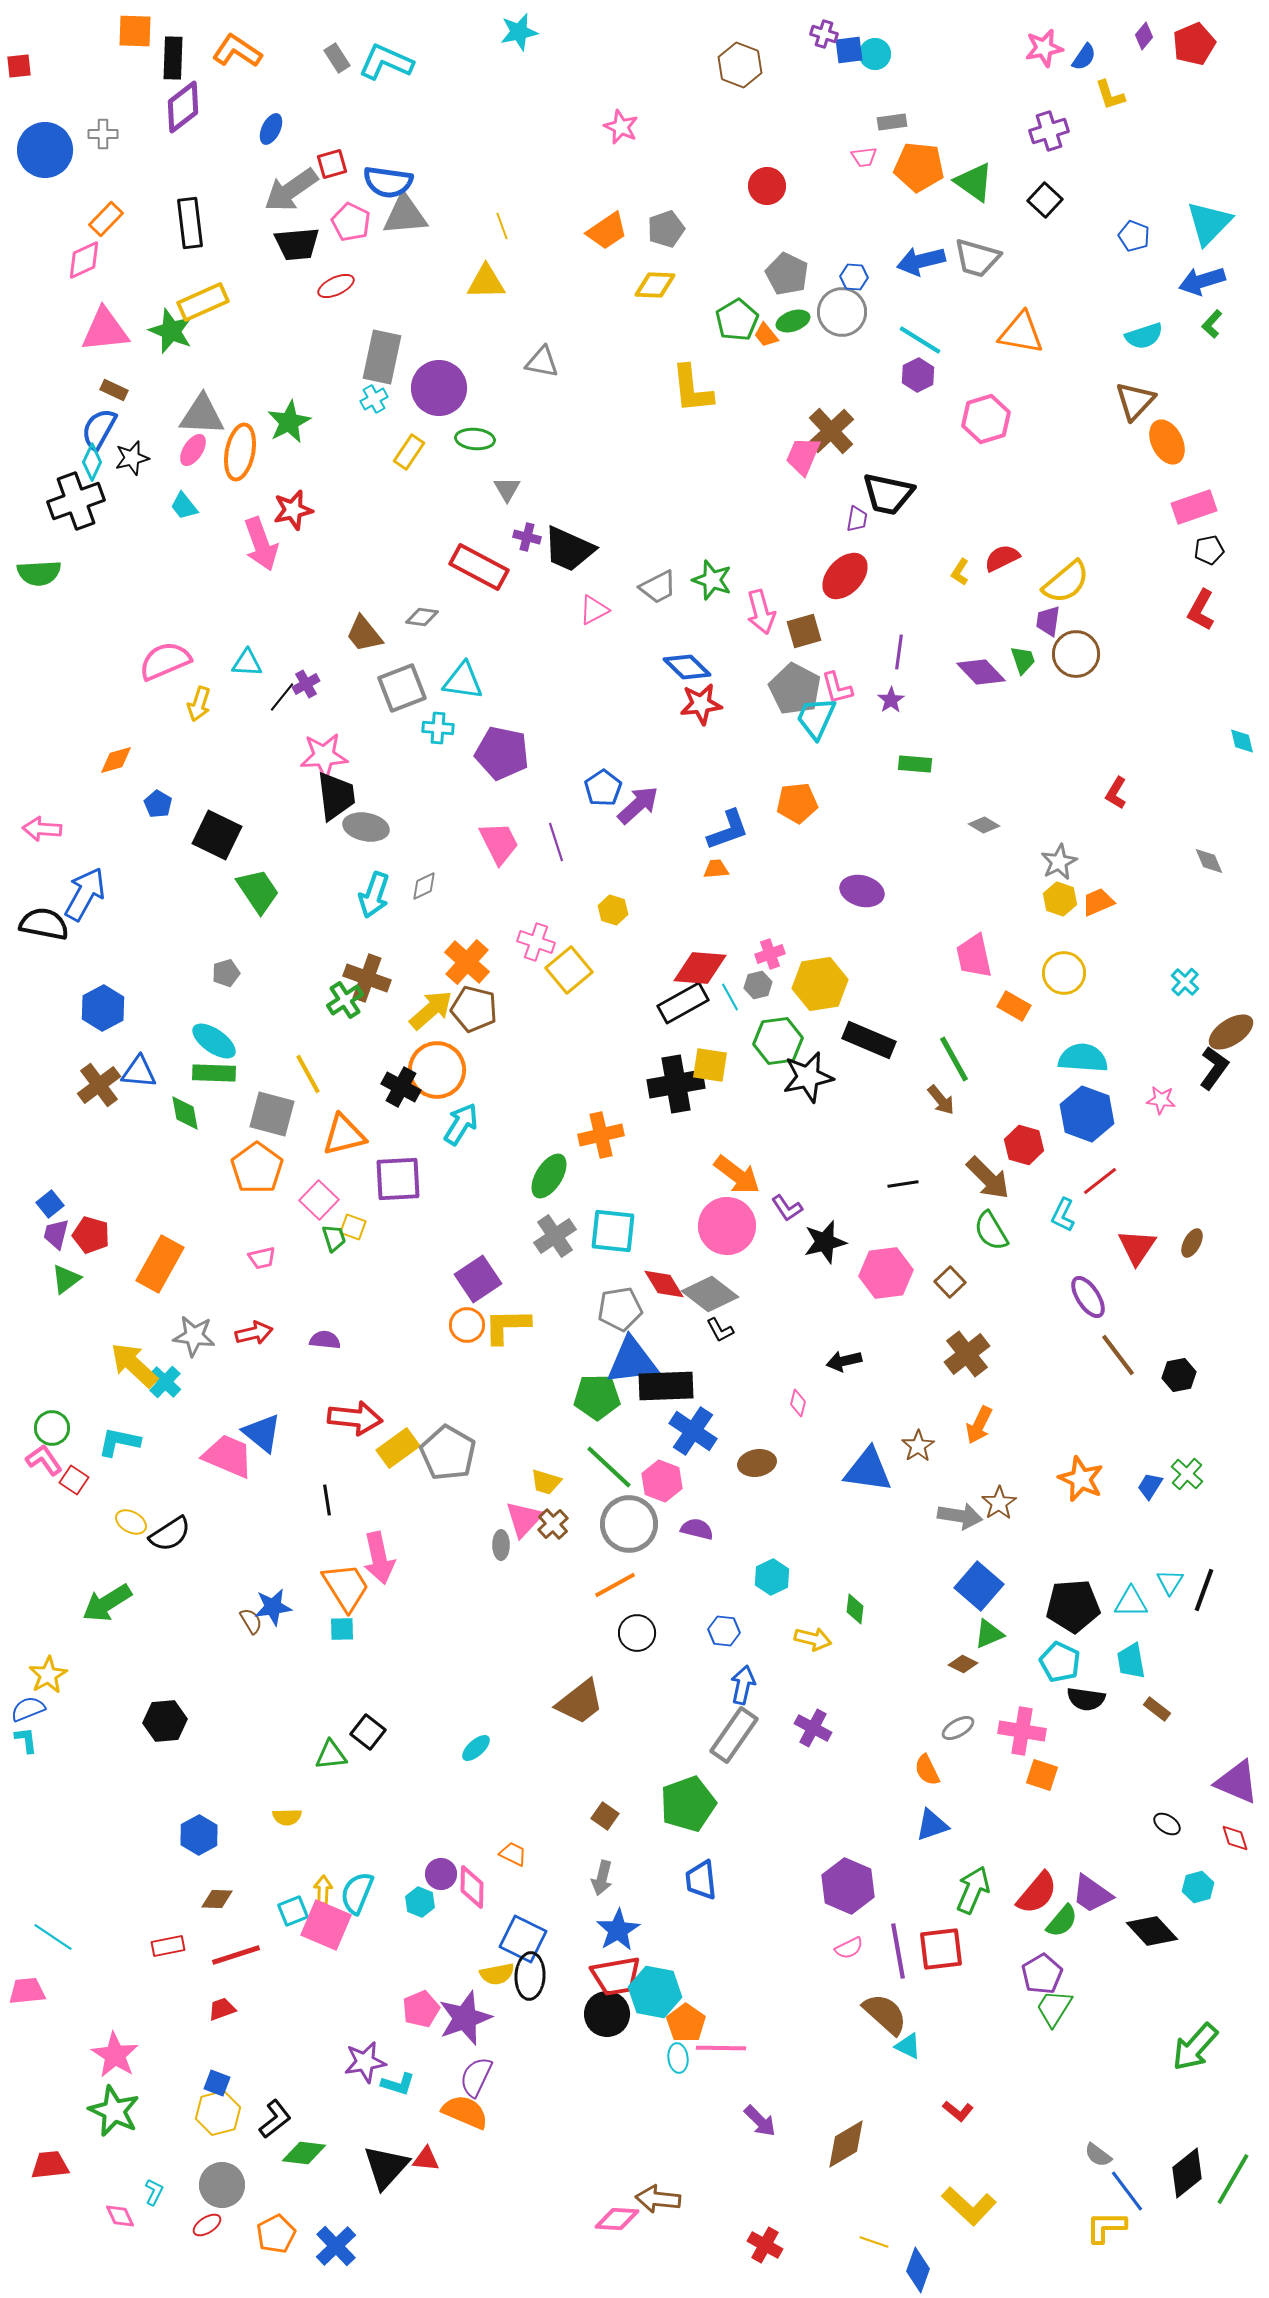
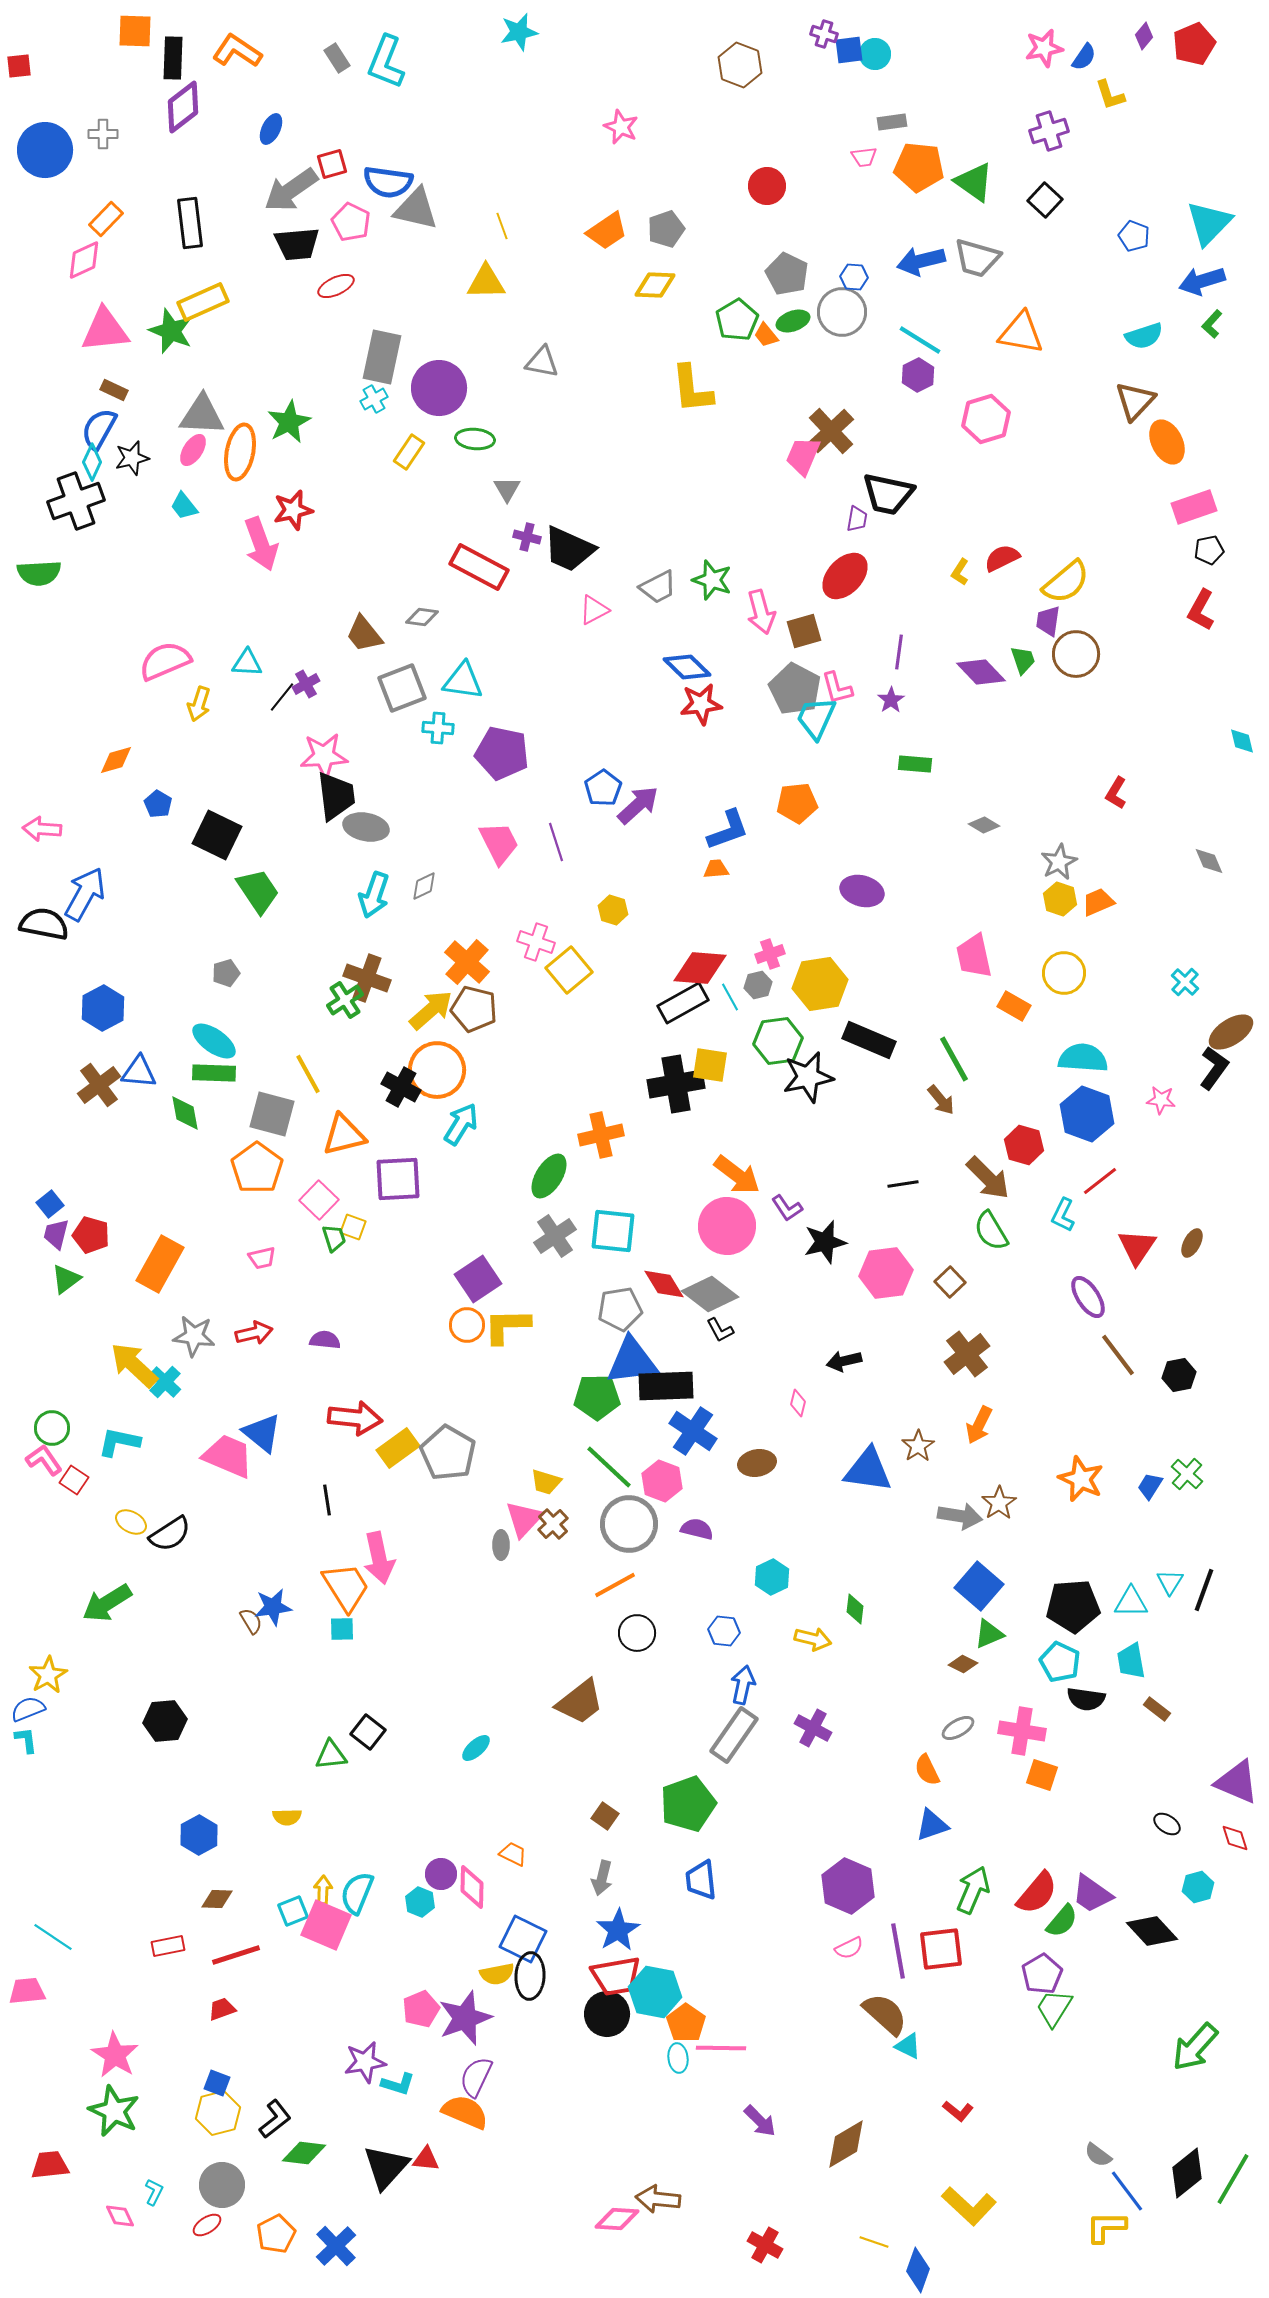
cyan L-shape at (386, 62): rotated 92 degrees counterclockwise
gray triangle at (405, 215): moved 11 px right, 6 px up; rotated 18 degrees clockwise
